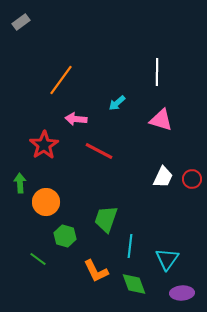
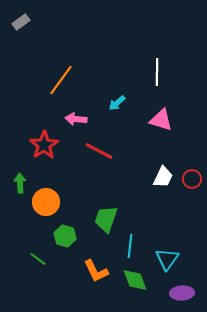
green diamond: moved 1 px right, 4 px up
